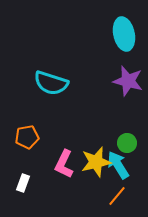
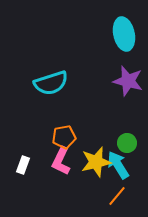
cyan semicircle: rotated 36 degrees counterclockwise
orange pentagon: moved 37 px right
pink L-shape: moved 3 px left, 3 px up
white rectangle: moved 18 px up
